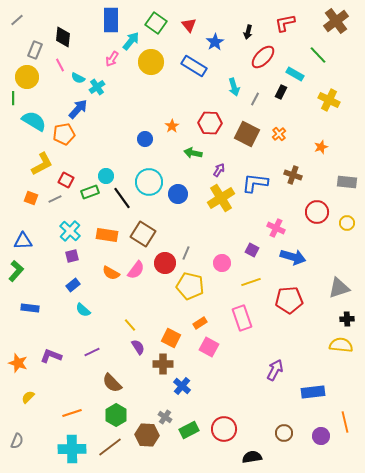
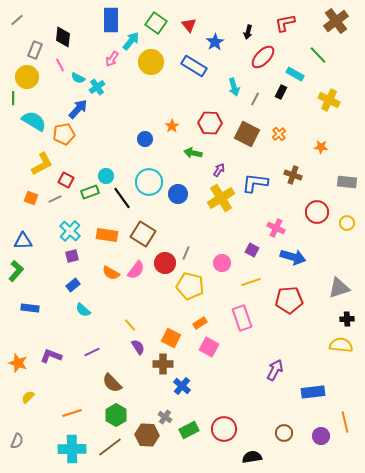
orange star at (321, 147): rotated 24 degrees clockwise
